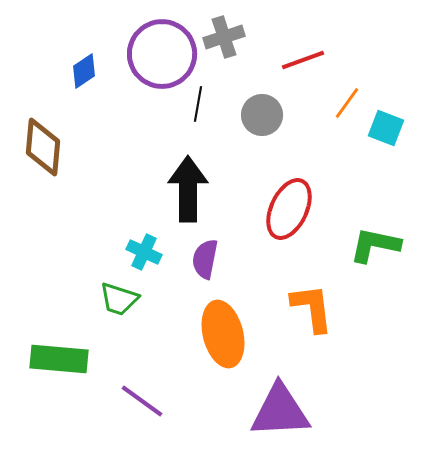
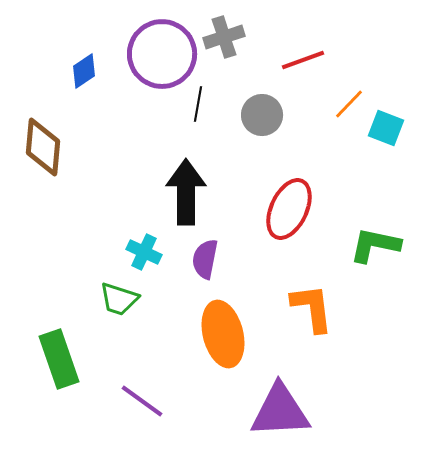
orange line: moved 2 px right, 1 px down; rotated 8 degrees clockwise
black arrow: moved 2 px left, 3 px down
green rectangle: rotated 66 degrees clockwise
